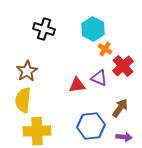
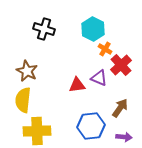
red cross: moved 2 px left, 1 px up
brown star: rotated 15 degrees counterclockwise
